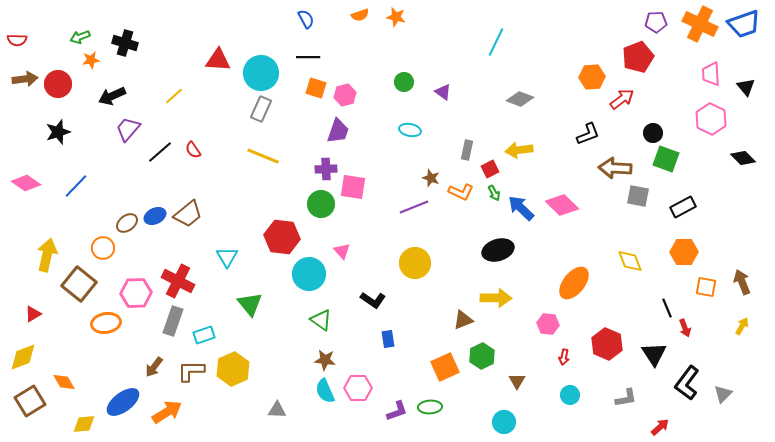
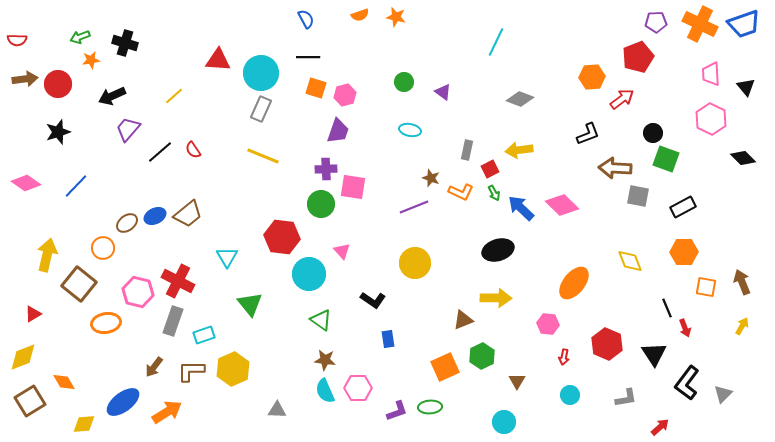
pink hexagon at (136, 293): moved 2 px right, 1 px up; rotated 16 degrees clockwise
